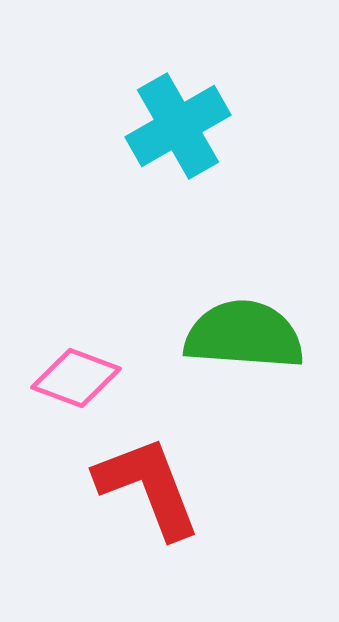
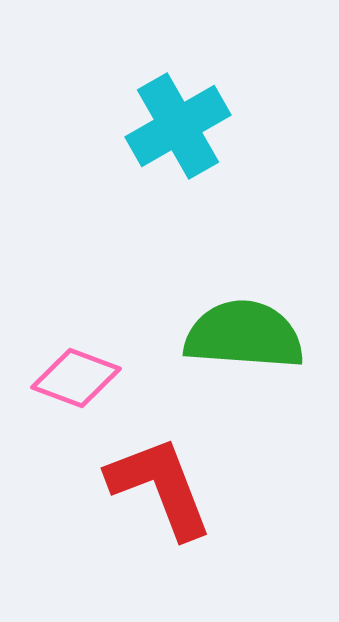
red L-shape: moved 12 px right
